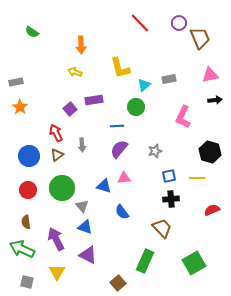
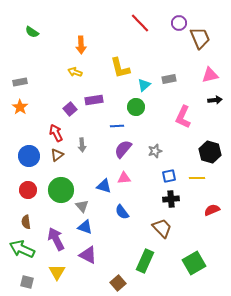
gray rectangle at (16, 82): moved 4 px right
purple semicircle at (119, 149): moved 4 px right
green circle at (62, 188): moved 1 px left, 2 px down
